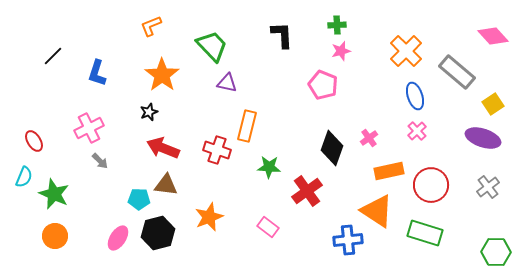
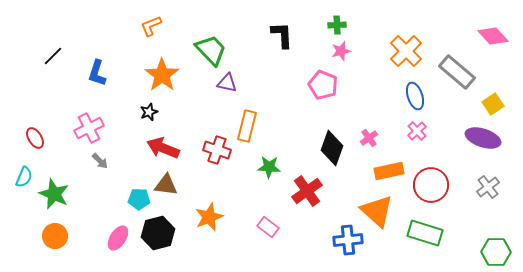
green trapezoid at (212, 46): moved 1 px left, 4 px down
red ellipse at (34, 141): moved 1 px right, 3 px up
orange triangle at (377, 211): rotated 9 degrees clockwise
